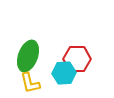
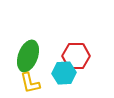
red hexagon: moved 1 px left, 3 px up
